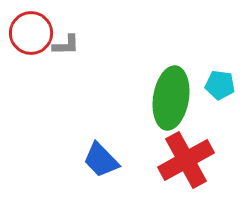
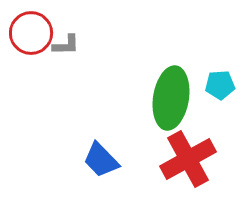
cyan pentagon: rotated 12 degrees counterclockwise
red cross: moved 2 px right, 1 px up
